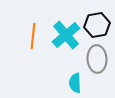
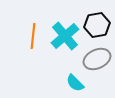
cyan cross: moved 1 px left, 1 px down
gray ellipse: rotated 68 degrees clockwise
cyan semicircle: rotated 42 degrees counterclockwise
